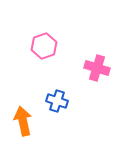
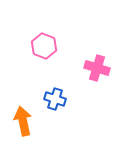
pink hexagon: rotated 20 degrees counterclockwise
blue cross: moved 2 px left, 2 px up
